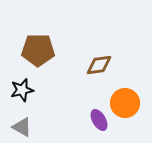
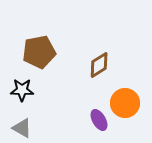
brown pentagon: moved 1 px right, 2 px down; rotated 12 degrees counterclockwise
brown diamond: rotated 24 degrees counterclockwise
black star: rotated 15 degrees clockwise
gray triangle: moved 1 px down
